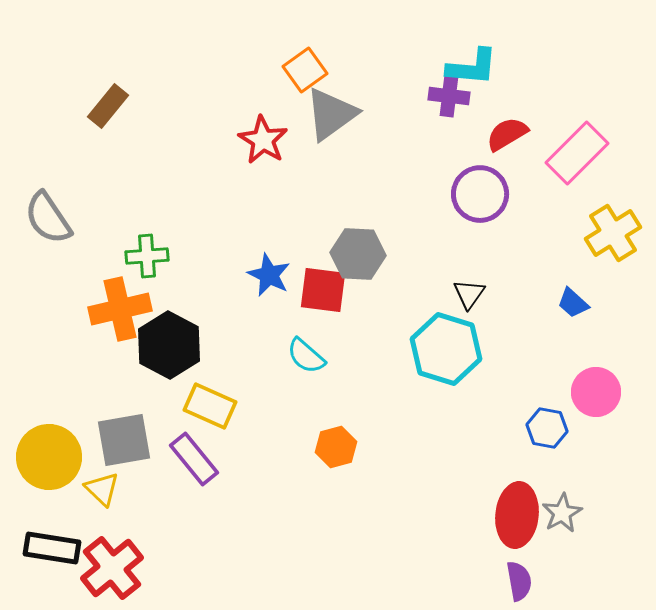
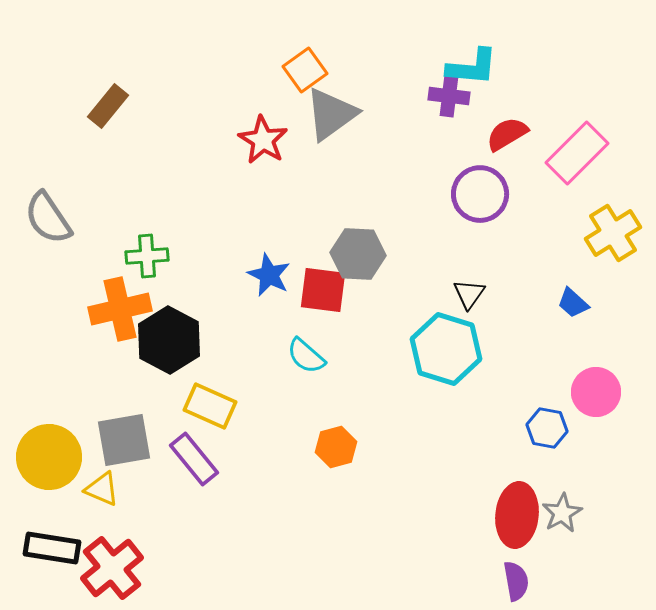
black hexagon: moved 5 px up
yellow triangle: rotated 21 degrees counterclockwise
purple semicircle: moved 3 px left
